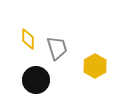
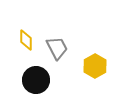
yellow diamond: moved 2 px left, 1 px down
gray trapezoid: rotated 10 degrees counterclockwise
